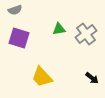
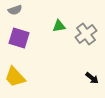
green triangle: moved 3 px up
yellow trapezoid: moved 27 px left
